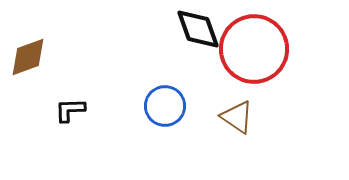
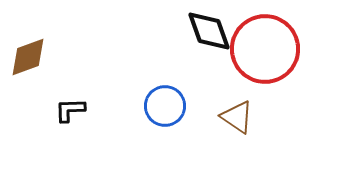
black diamond: moved 11 px right, 2 px down
red circle: moved 11 px right
